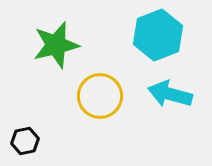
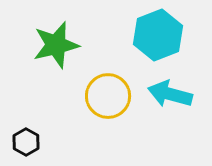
yellow circle: moved 8 px right
black hexagon: moved 1 px right, 1 px down; rotated 20 degrees counterclockwise
